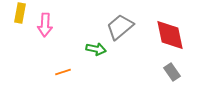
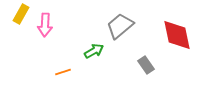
yellow rectangle: moved 1 px right, 1 px down; rotated 18 degrees clockwise
gray trapezoid: moved 1 px up
red diamond: moved 7 px right
green arrow: moved 2 px left, 2 px down; rotated 42 degrees counterclockwise
gray rectangle: moved 26 px left, 7 px up
